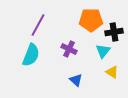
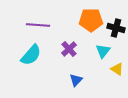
purple line: rotated 65 degrees clockwise
black cross: moved 2 px right, 4 px up; rotated 24 degrees clockwise
purple cross: rotated 21 degrees clockwise
cyan semicircle: rotated 20 degrees clockwise
yellow triangle: moved 5 px right, 3 px up
blue triangle: rotated 32 degrees clockwise
